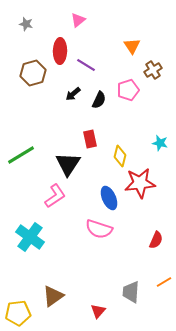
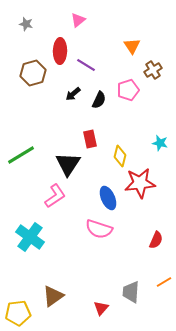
blue ellipse: moved 1 px left
red triangle: moved 3 px right, 3 px up
